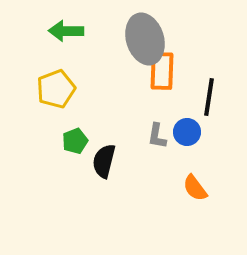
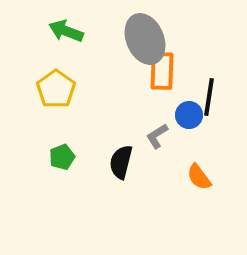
green arrow: rotated 20 degrees clockwise
gray ellipse: rotated 6 degrees counterclockwise
yellow pentagon: rotated 15 degrees counterclockwise
blue circle: moved 2 px right, 17 px up
gray L-shape: rotated 48 degrees clockwise
green pentagon: moved 13 px left, 16 px down
black semicircle: moved 17 px right, 1 px down
orange semicircle: moved 4 px right, 11 px up
